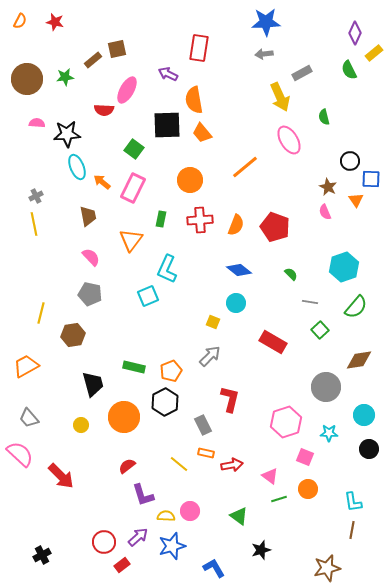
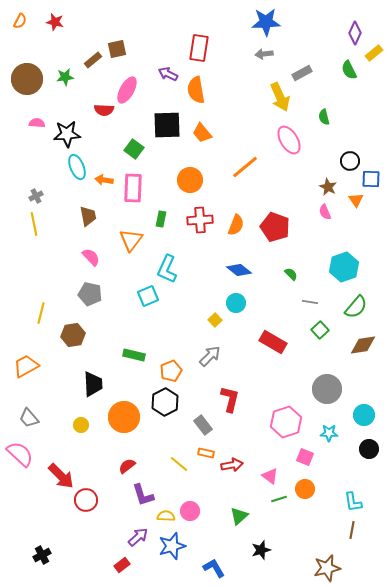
orange semicircle at (194, 100): moved 2 px right, 10 px up
orange arrow at (102, 182): moved 2 px right, 2 px up; rotated 30 degrees counterclockwise
pink rectangle at (133, 188): rotated 24 degrees counterclockwise
yellow square at (213, 322): moved 2 px right, 2 px up; rotated 24 degrees clockwise
brown diamond at (359, 360): moved 4 px right, 15 px up
green rectangle at (134, 367): moved 12 px up
black trapezoid at (93, 384): rotated 12 degrees clockwise
gray circle at (326, 387): moved 1 px right, 2 px down
gray rectangle at (203, 425): rotated 12 degrees counterclockwise
orange circle at (308, 489): moved 3 px left
green triangle at (239, 516): rotated 42 degrees clockwise
red circle at (104, 542): moved 18 px left, 42 px up
